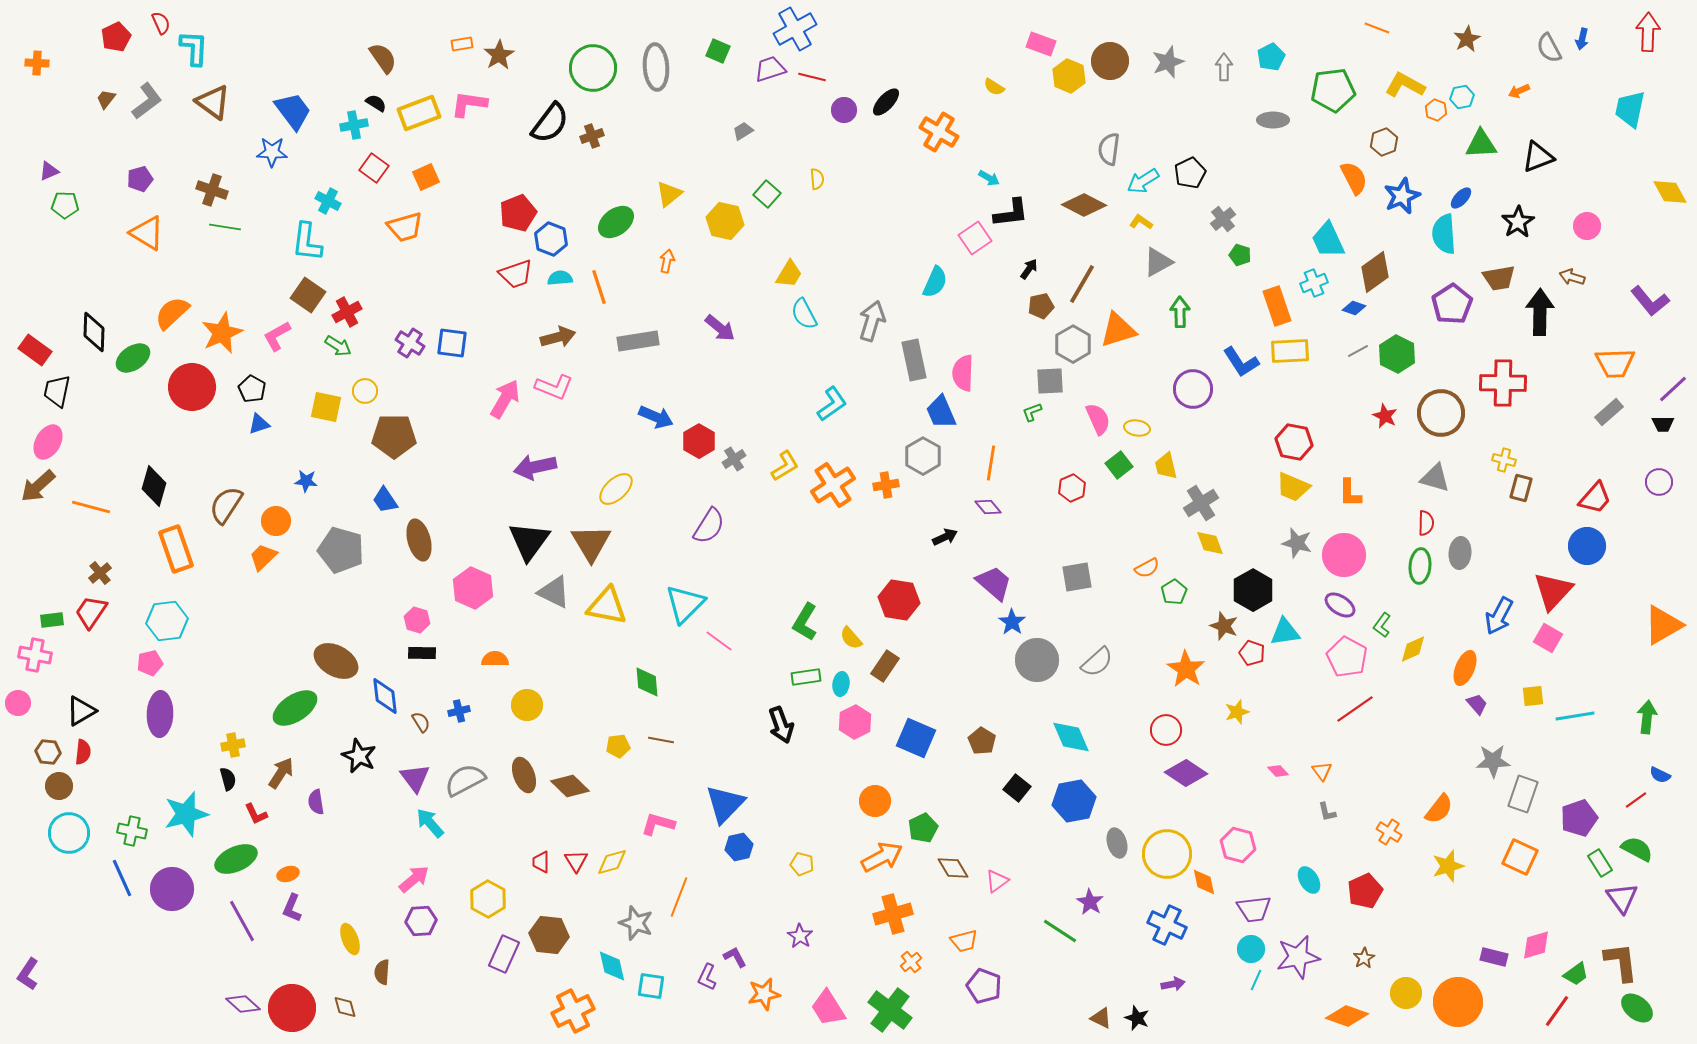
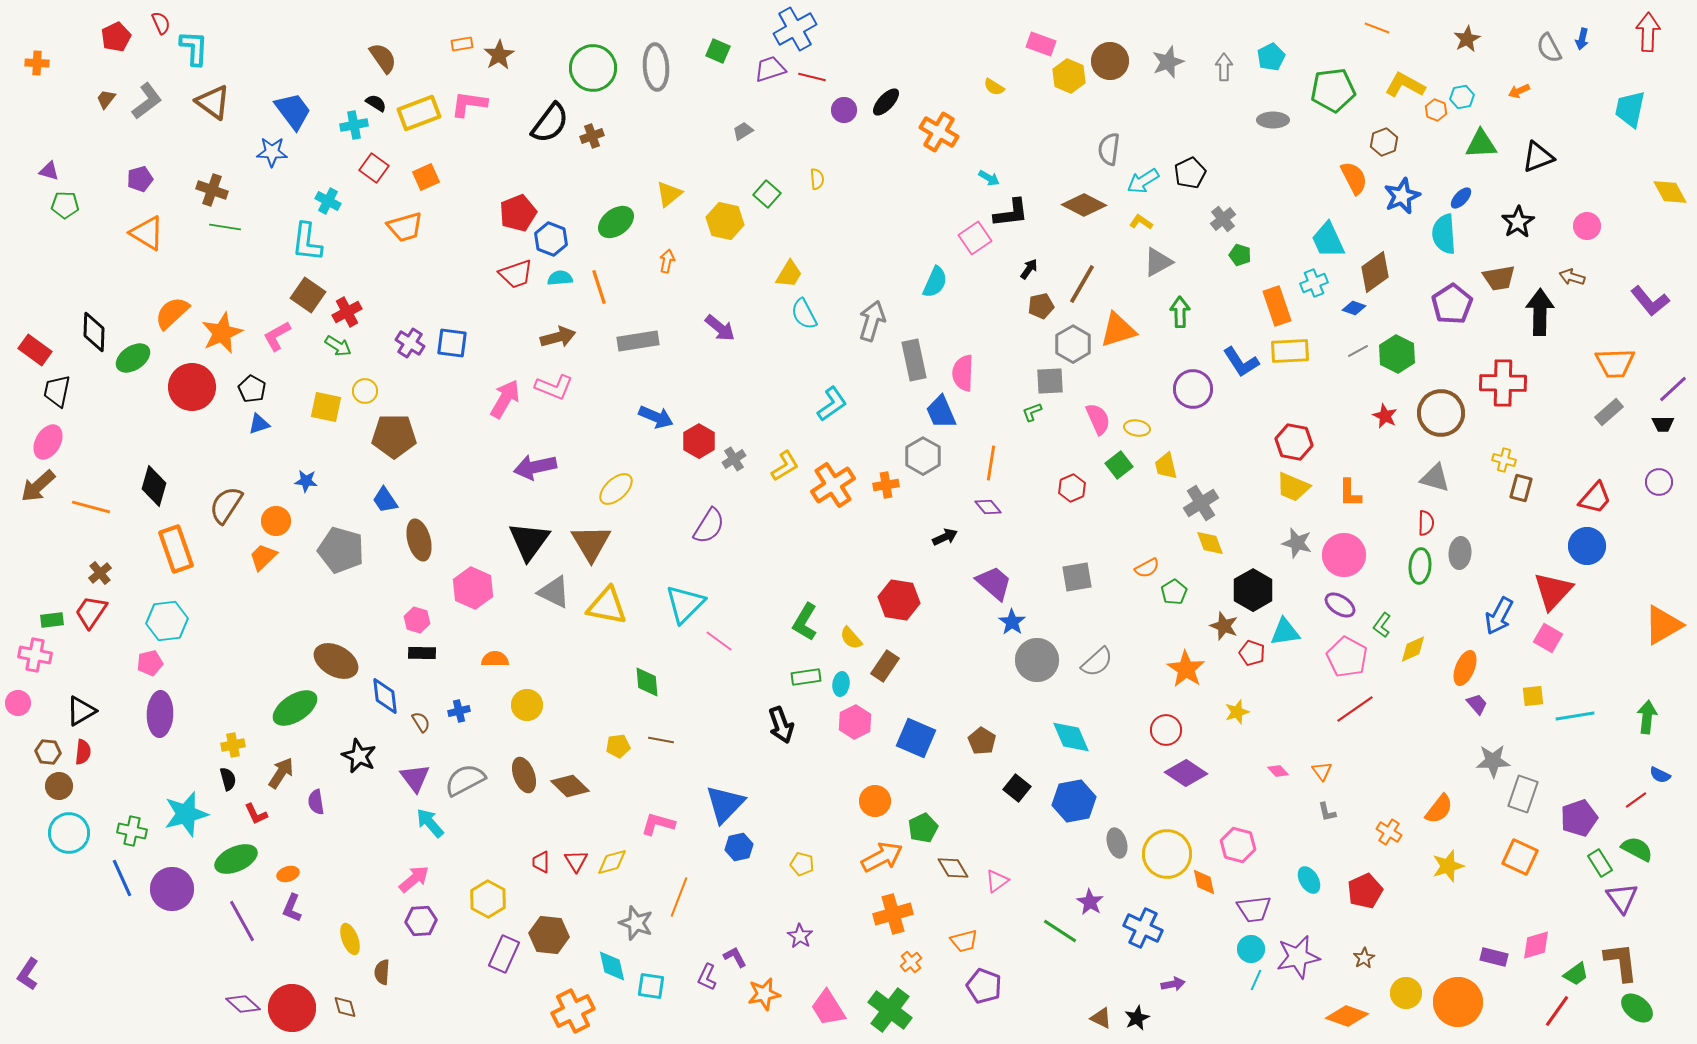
purple triangle at (49, 171): rotated 40 degrees clockwise
blue cross at (1167, 925): moved 24 px left, 3 px down
black star at (1137, 1018): rotated 25 degrees clockwise
